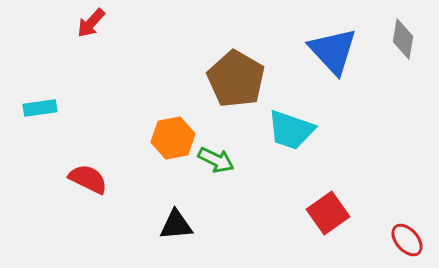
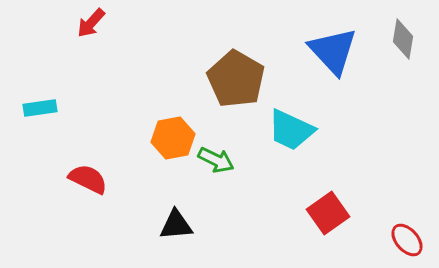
cyan trapezoid: rotated 6 degrees clockwise
